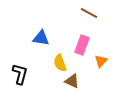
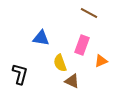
orange triangle: rotated 24 degrees clockwise
